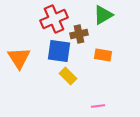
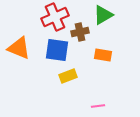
red cross: moved 1 px right, 2 px up
brown cross: moved 1 px right, 2 px up
blue square: moved 2 px left, 1 px up
orange triangle: moved 10 px up; rotated 35 degrees counterclockwise
yellow rectangle: rotated 66 degrees counterclockwise
